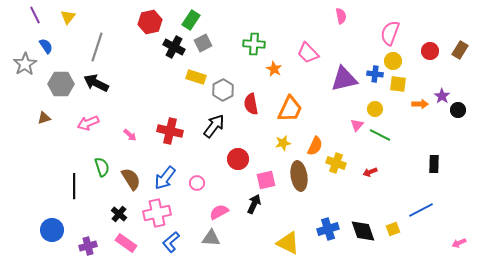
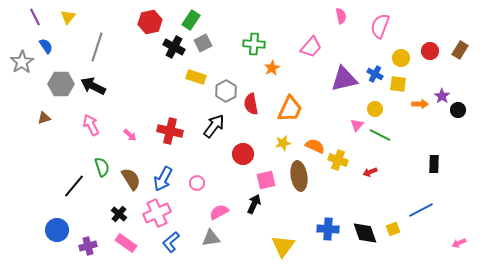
purple line at (35, 15): moved 2 px down
pink semicircle at (390, 33): moved 10 px left, 7 px up
pink trapezoid at (308, 53): moved 3 px right, 6 px up; rotated 95 degrees counterclockwise
yellow circle at (393, 61): moved 8 px right, 3 px up
gray star at (25, 64): moved 3 px left, 2 px up
orange star at (274, 69): moved 2 px left, 1 px up; rotated 14 degrees clockwise
blue cross at (375, 74): rotated 21 degrees clockwise
black arrow at (96, 83): moved 3 px left, 3 px down
gray hexagon at (223, 90): moved 3 px right, 1 px down
pink arrow at (88, 123): moved 3 px right, 2 px down; rotated 85 degrees clockwise
orange semicircle at (315, 146): rotated 90 degrees counterclockwise
red circle at (238, 159): moved 5 px right, 5 px up
yellow cross at (336, 163): moved 2 px right, 3 px up
blue arrow at (165, 178): moved 2 px left, 1 px down; rotated 10 degrees counterclockwise
black line at (74, 186): rotated 40 degrees clockwise
pink cross at (157, 213): rotated 12 degrees counterclockwise
blue cross at (328, 229): rotated 20 degrees clockwise
blue circle at (52, 230): moved 5 px right
black diamond at (363, 231): moved 2 px right, 2 px down
gray triangle at (211, 238): rotated 12 degrees counterclockwise
yellow triangle at (288, 243): moved 5 px left, 3 px down; rotated 40 degrees clockwise
